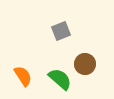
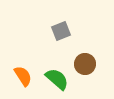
green semicircle: moved 3 px left
